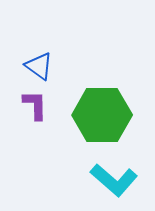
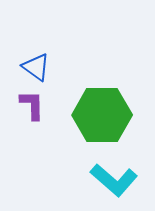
blue triangle: moved 3 px left, 1 px down
purple L-shape: moved 3 px left
